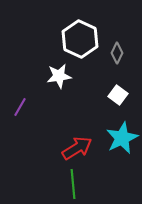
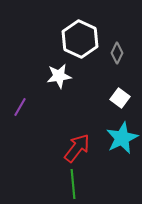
white square: moved 2 px right, 3 px down
red arrow: rotated 20 degrees counterclockwise
